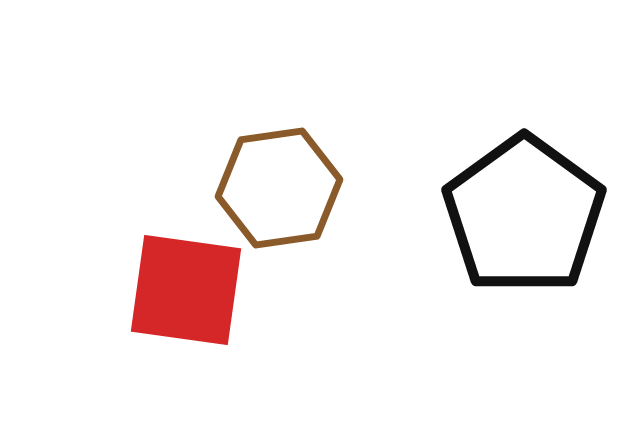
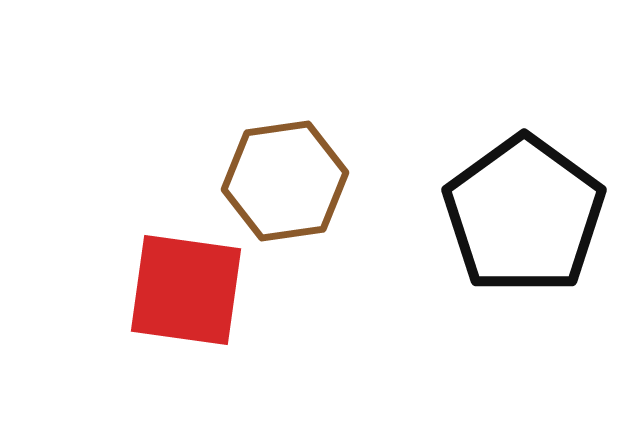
brown hexagon: moved 6 px right, 7 px up
